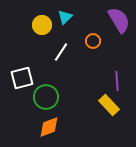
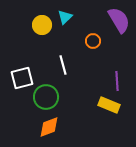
white line: moved 2 px right, 13 px down; rotated 48 degrees counterclockwise
yellow rectangle: rotated 25 degrees counterclockwise
